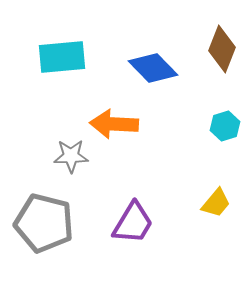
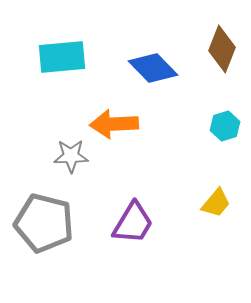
orange arrow: rotated 6 degrees counterclockwise
